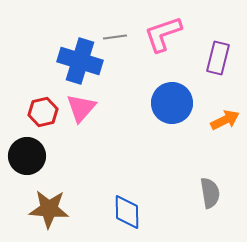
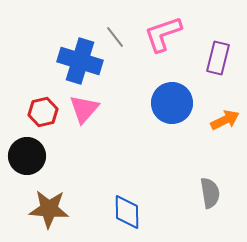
gray line: rotated 60 degrees clockwise
pink triangle: moved 3 px right, 1 px down
